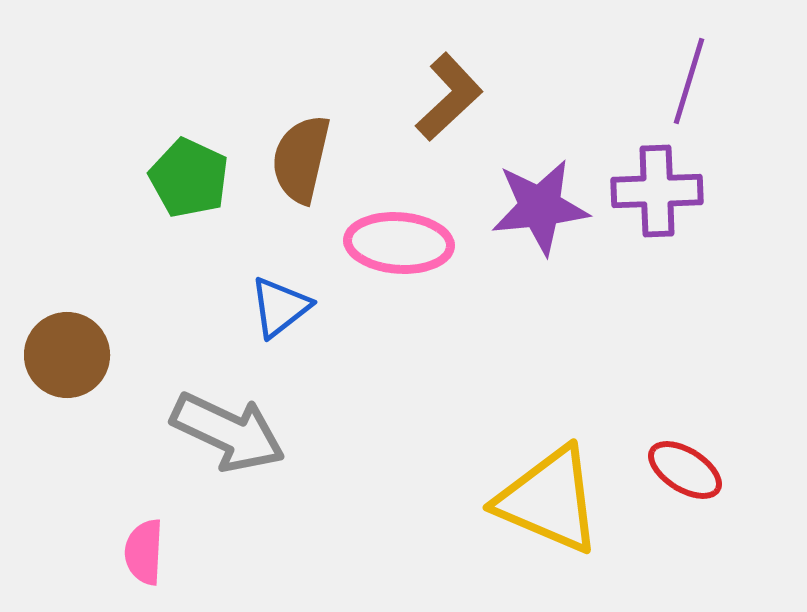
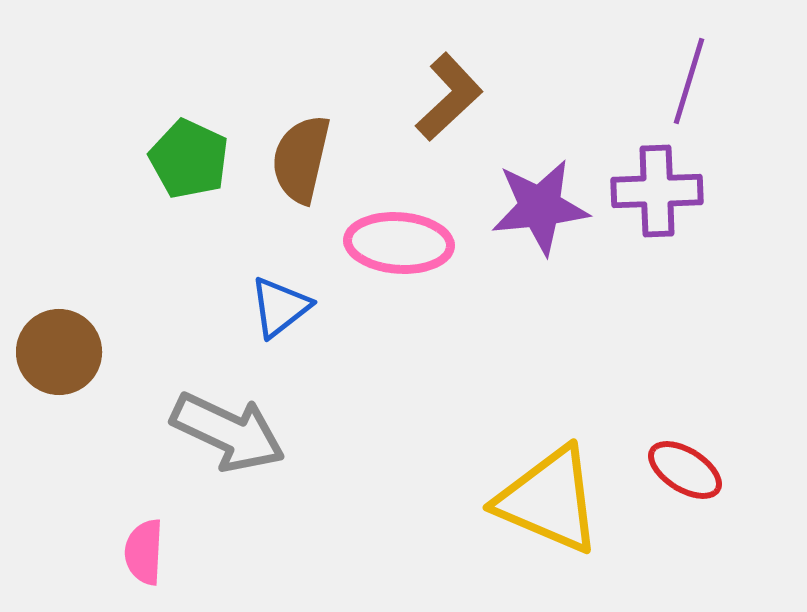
green pentagon: moved 19 px up
brown circle: moved 8 px left, 3 px up
